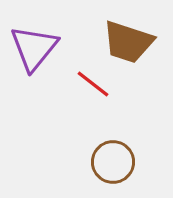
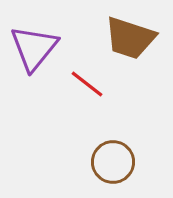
brown trapezoid: moved 2 px right, 4 px up
red line: moved 6 px left
